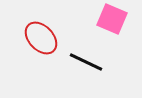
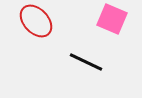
red ellipse: moved 5 px left, 17 px up
